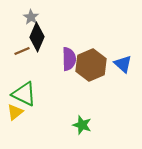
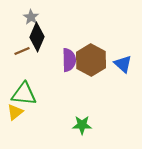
purple semicircle: moved 1 px down
brown hexagon: moved 5 px up; rotated 8 degrees counterclockwise
green triangle: rotated 20 degrees counterclockwise
green star: rotated 18 degrees counterclockwise
